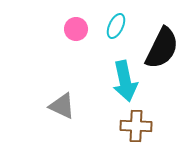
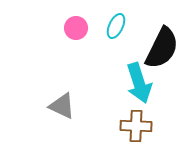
pink circle: moved 1 px up
cyan arrow: moved 14 px right, 2 px down; rotated 6 degrees counterclockwise
